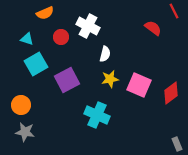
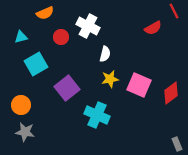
red semicircle: rotated 114 degrees clockwise
cyan triangle: moved 6 px left, 2 px up; rotated 32 degrees counterclockwise
purple square: moved 8 px down; rotated 10 degrees counterclockwise
